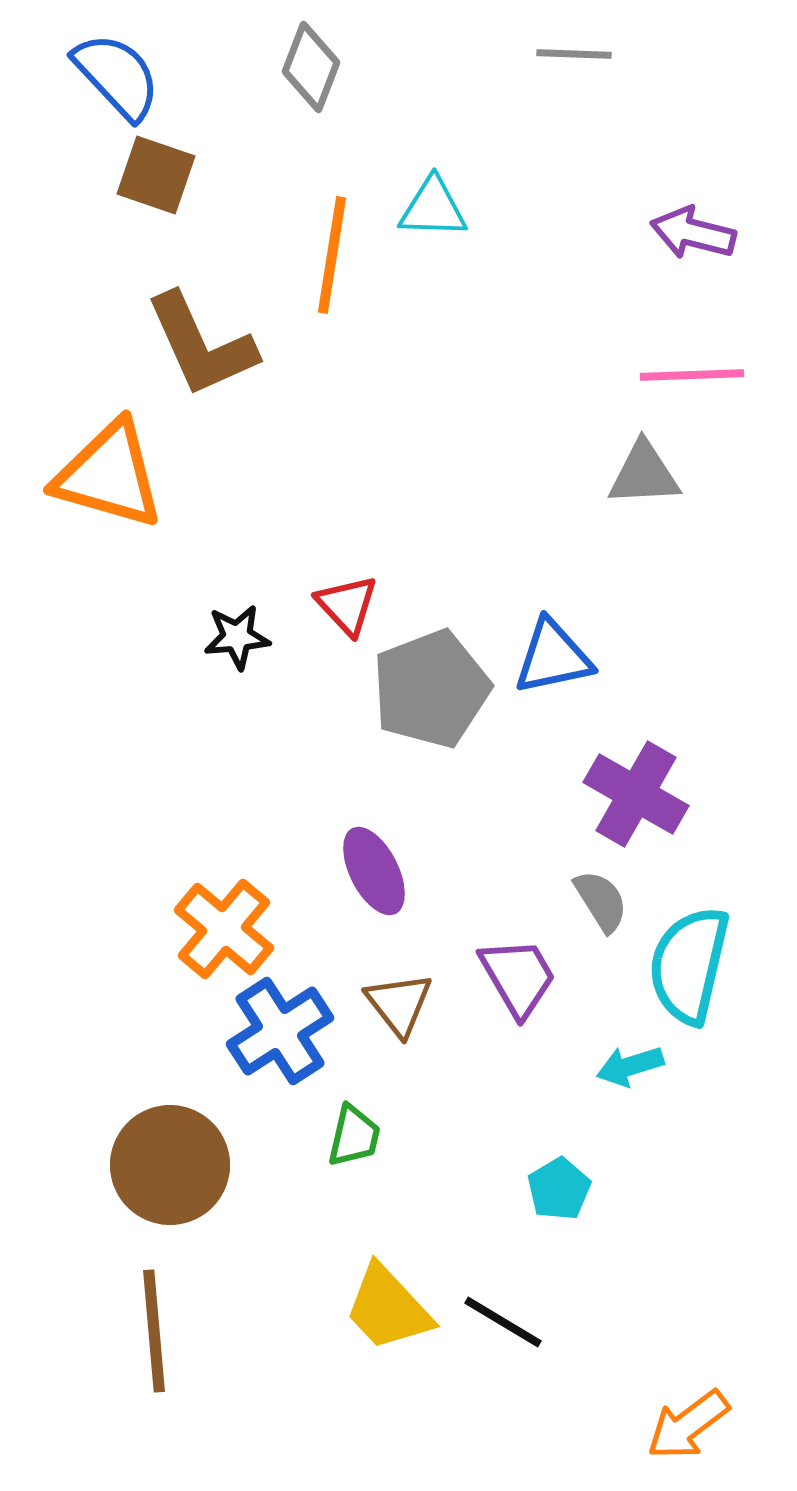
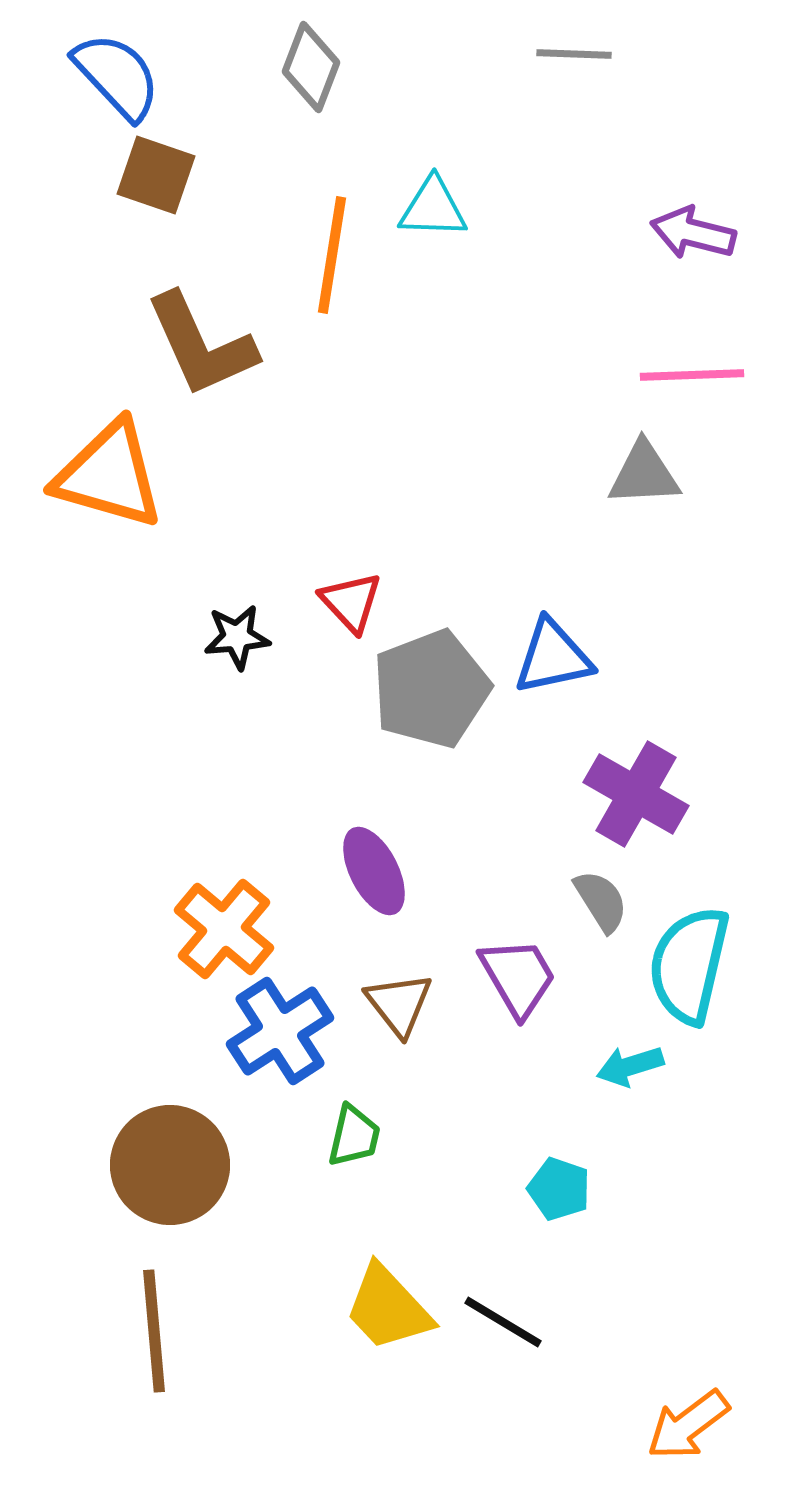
red triangle: moved 4 px right, 3 px up
cyan pentagon: rotated 22 degrees counterclockwise
